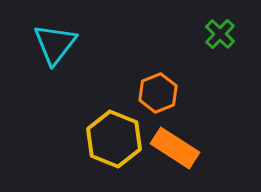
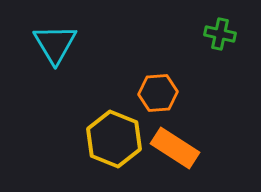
green cross: rotated 32 degrees counterclockwise
cyan triangle: rotated 9 degrees counterclockwise
orange hexagon: rotated 18 degrees clockwise
